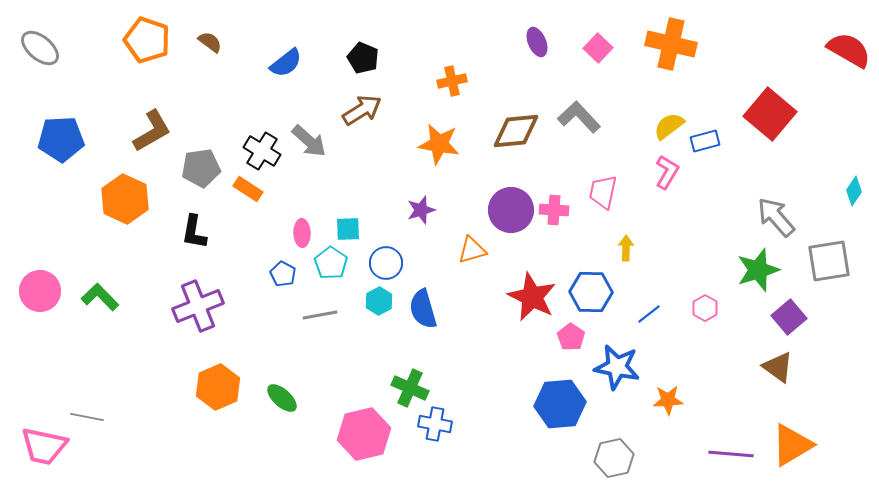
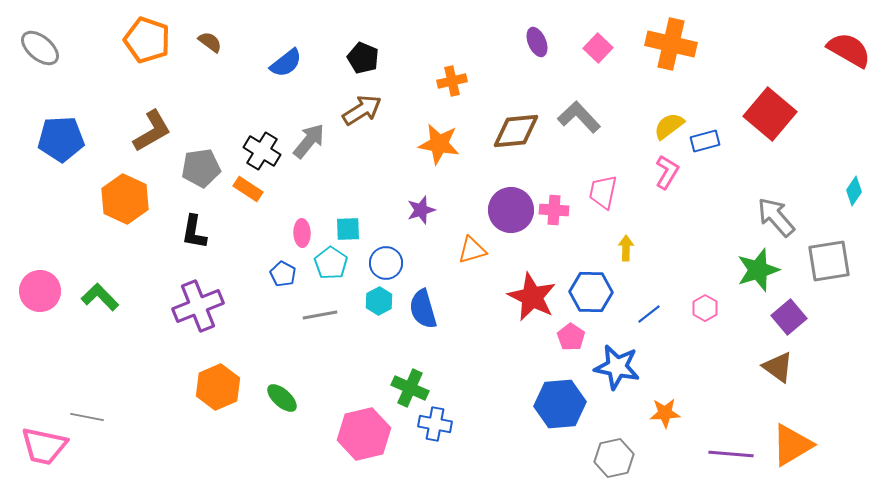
gray arrow at (309, 141): rotated 93 degrees counterclockwise
orange star at (668, 400): moved 3 px left, 13 px down
